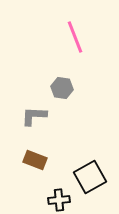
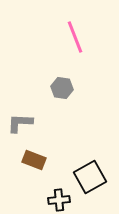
gray L-shape: moved 14 px left, 7 px down
brown rectangle: moved 1 px left
